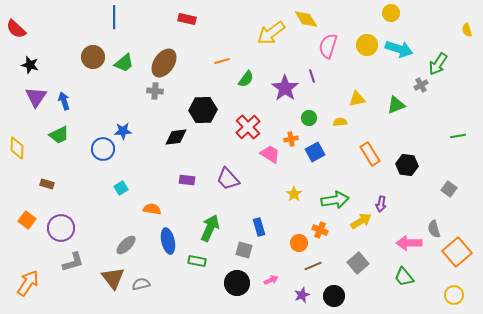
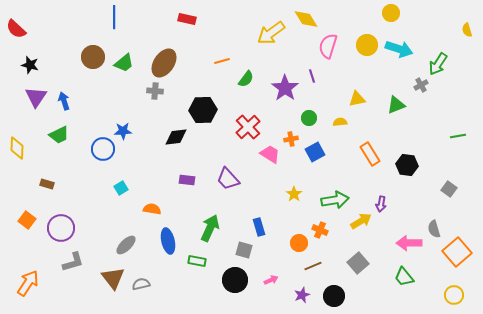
black circle at (237, 283): moved 2 px left, 3 px up
